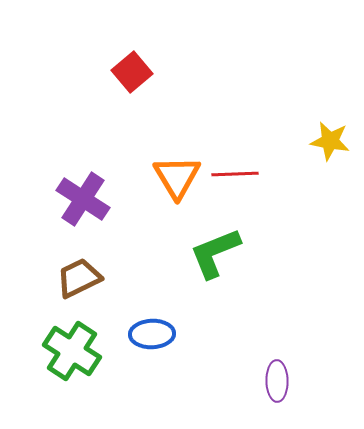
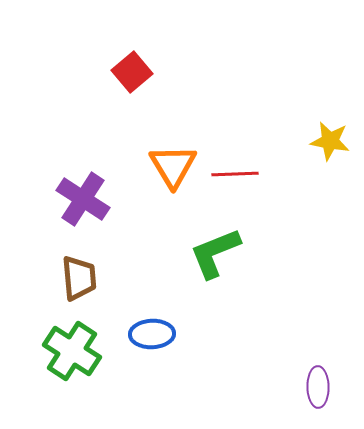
orange triangle: moved 4 px left, 11 px up
brown trapezoid: rotated 111 degrees clockwise
purple ellipse: moved 41 px right, 6 px down
